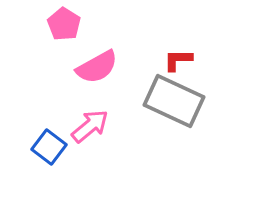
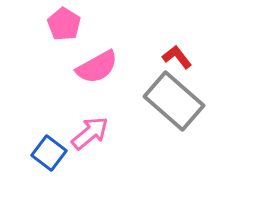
red L-shape: moved 1 px left, 3 px up; rotated 52 degrees clockwise
gray rectangle: rotated 16 degrees clockwise
pink arrow: moved 7 px down
blue square: moved 6 px down
